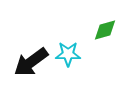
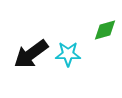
black arrow: moved 8 px up
